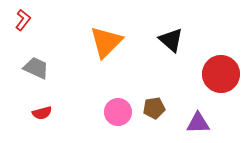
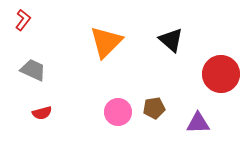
gray trapezoid: moved 3 px left, 2 px down
